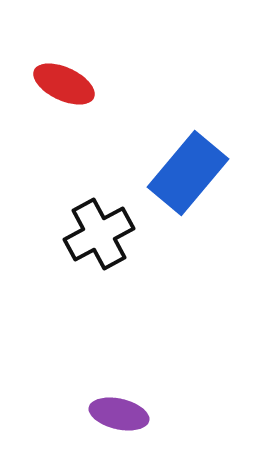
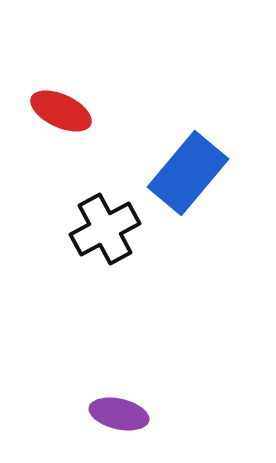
red ellipse: moved 3 px left, 27 px down
black cross: moved 6 px right, 5 px up
